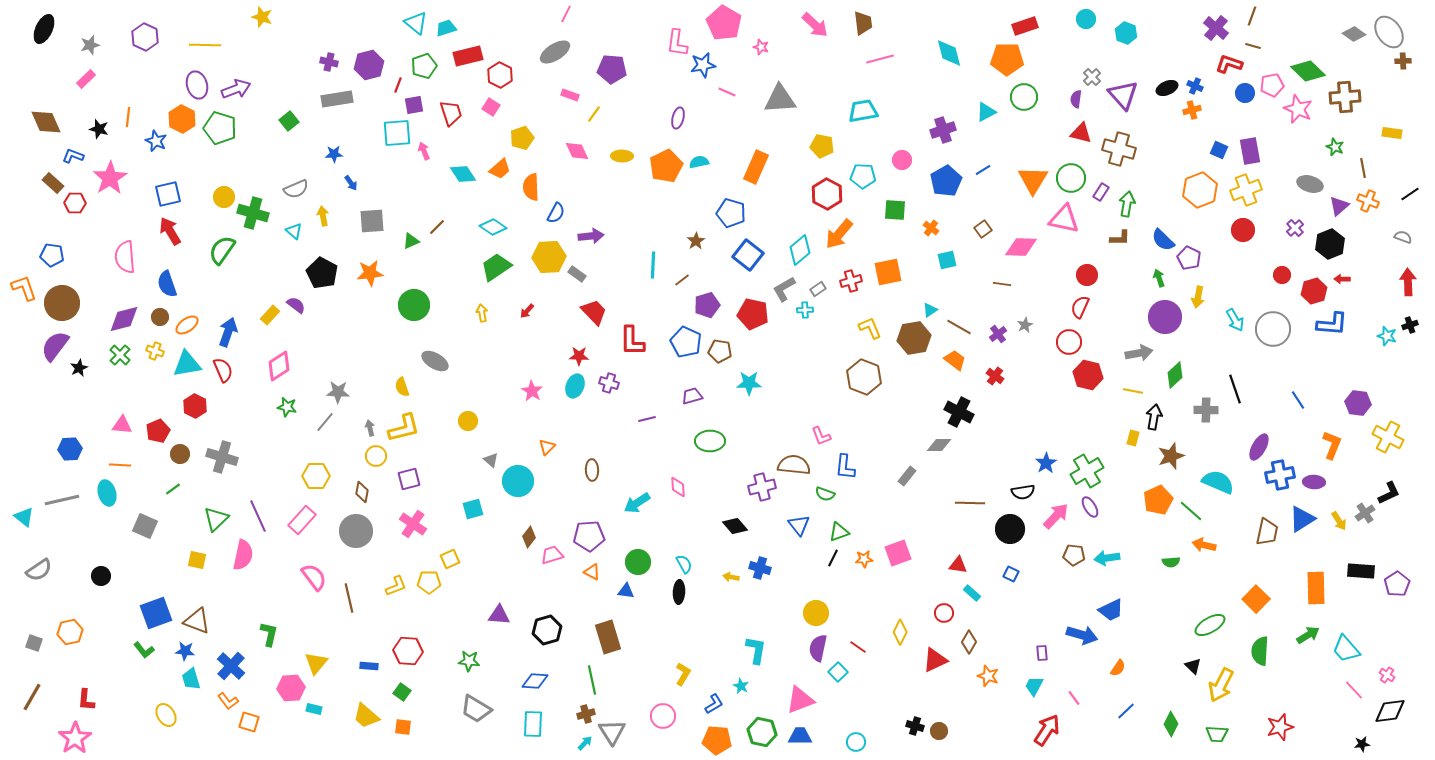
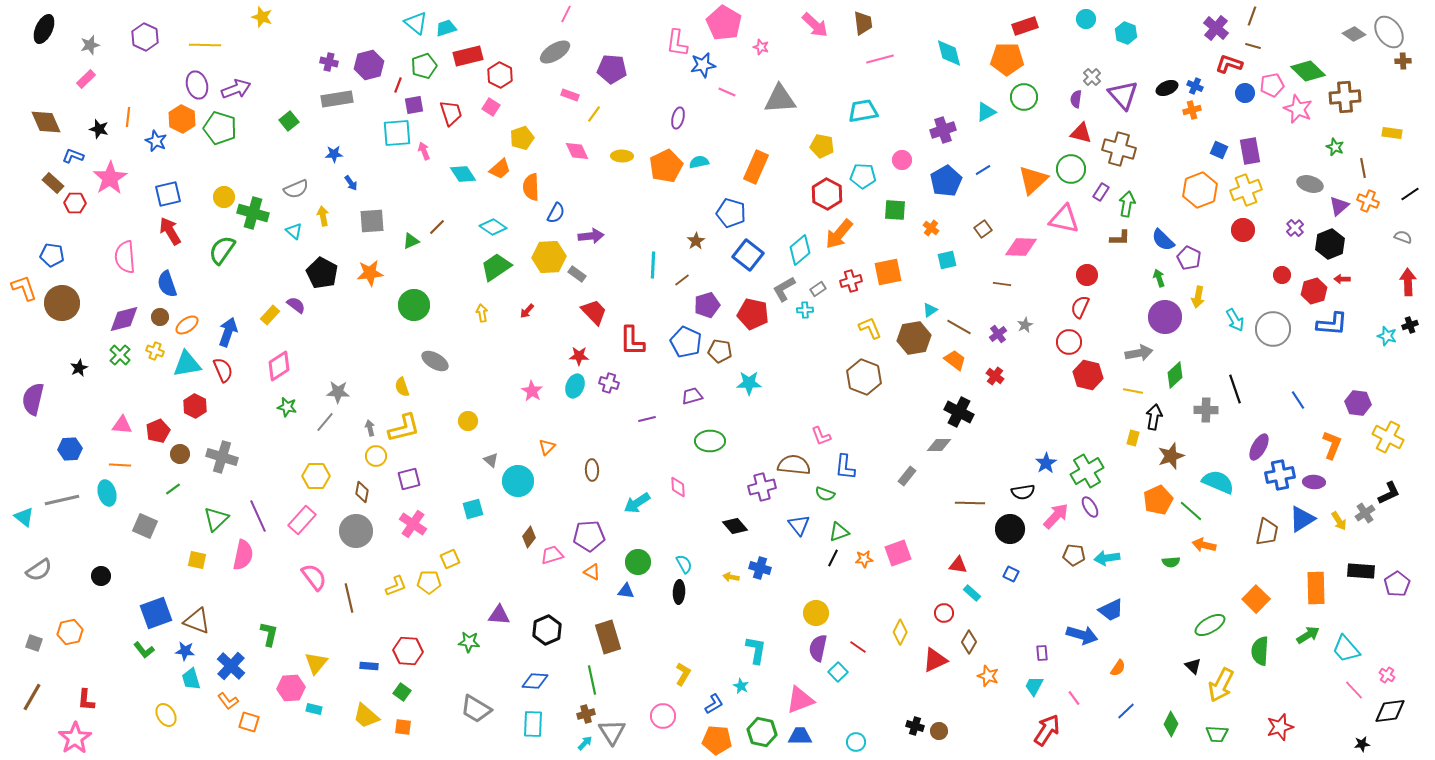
green circle at (1071, 178): moved 9 px up
orange triangle at (1033, 180): rotated 16 degrees clockwise
purple semicircle at (55, 346): moved 22 px left, 53 px down; rotated 24 degrees counterclockwise
black hexagon at (547, 630): rotated 8 degrees counterclockwise
green star at (469, 661): moved 19 px up
